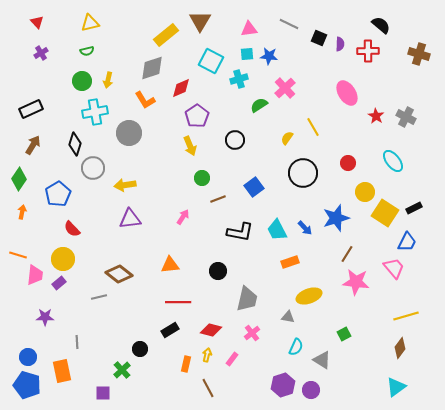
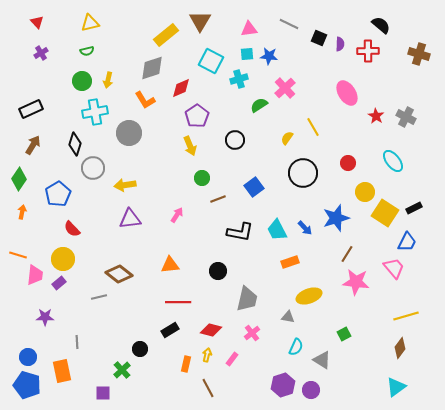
pink arrow at (183, 217): moved 6 px left, 2 px up
